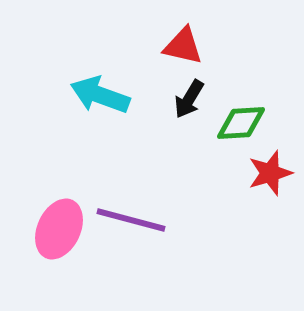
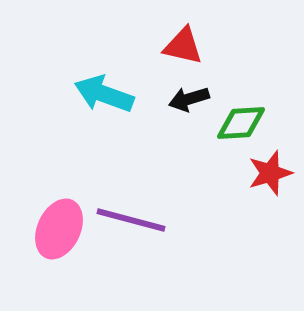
cyan arrow: moved 4 px right, 1 px up
black arrow: rotated 42 degrees clockwise
